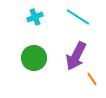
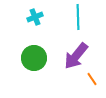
cyan line: rotated 55 degrees clockwise
purple arrow: rotated 12 degrees clockwise
